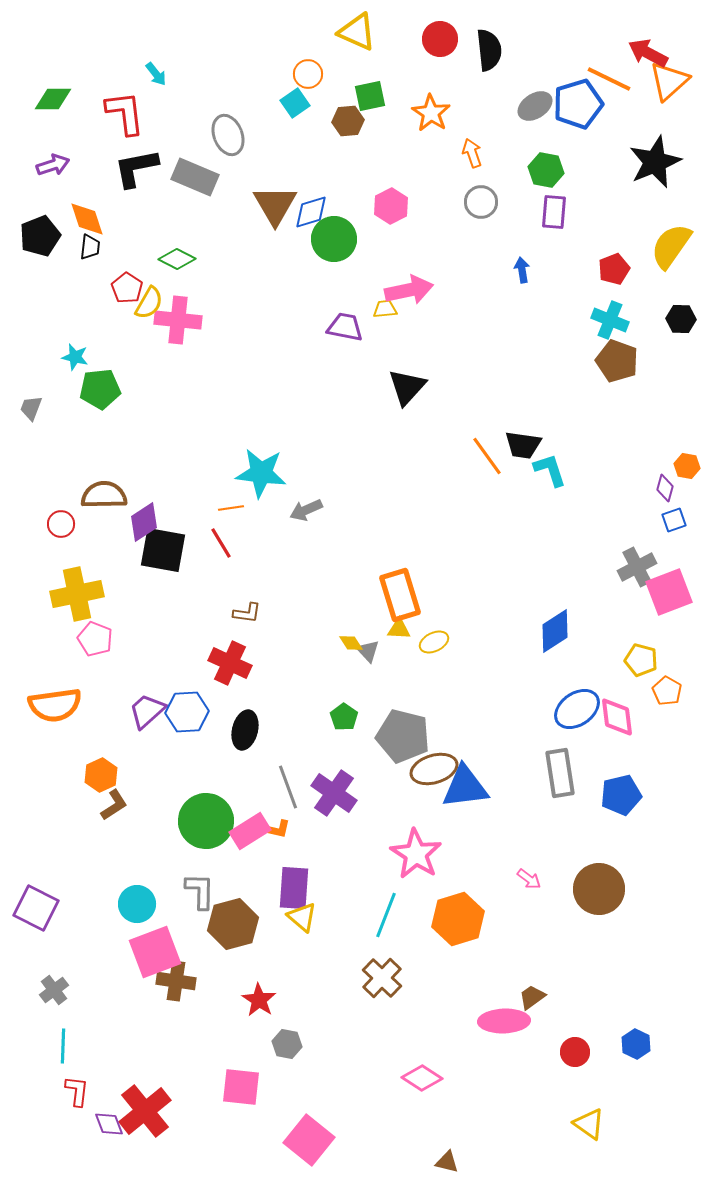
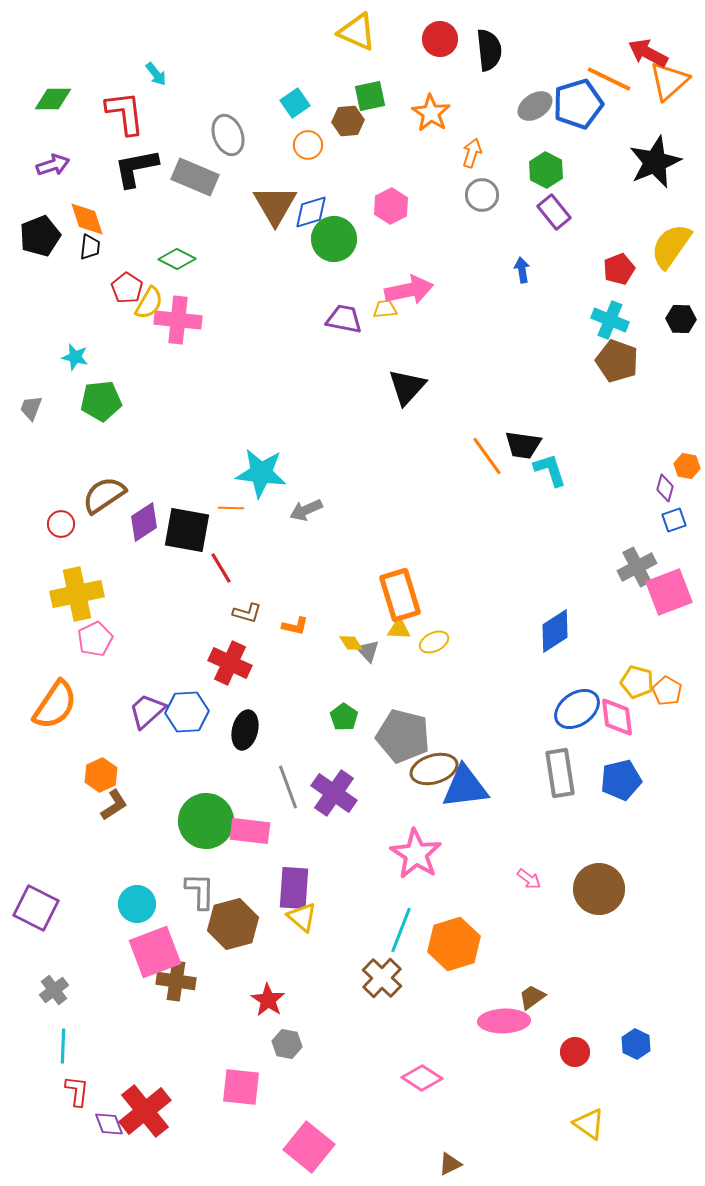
orange circle at (308, 74): moved 71 px down
orange arrow at (472, 153): rotated 36 degrees clockwise
green hexagon at (546, 170): rotated 16 degrees clockwise
gray circle at (481, 202): moved 1 px right, 7 px up
purple rectangle at (554, 212): rotated 44 degrees counterclockwise
red pentagon at (614, 269): moved 5 px right
purple trapezoid at (345, 327): moved 1 px left, 8 px up
green pentagon at (100, 389): moved 1 px right, 12 px down
brown semicircle at (104, 495): rotated 33 degrees counterclockwise
orange line at (231, 508): rotated 10 degrees clockwise
red line at (221, 543): moved 25 px down
black square at (163, 550): moved 24 px right, 20 px up
brown L-shape at (247, 613): rotated 8 degrees clockwise
pink pentagon at (95, 639): rotated 24 degrees clockwise
yellow pentagon at (641, 660): moved 4 px left, 22 px down
orange semicircle at (55, 705): rotated 48 degrees counterclockwise
blue pentagon at (621, 795): moved 15 px up
orange L-shape at (277, 829): moved 18 px right, 203 px up
pink rectangle at (250, 831): rotated 39 degrees clockwise
cyan line at (386, 915): moved 15 px right, 15 px down
orange hexagon at (458, 919): moved 4 px left, 25 px down
red star at (259, 1000): moved 9 px right
pink square at (309, 1140): moved 7 px down
brown triangle at (447, 1162): moved 3 px right, 2 px down; rotated 40 degrees counterclockwise
